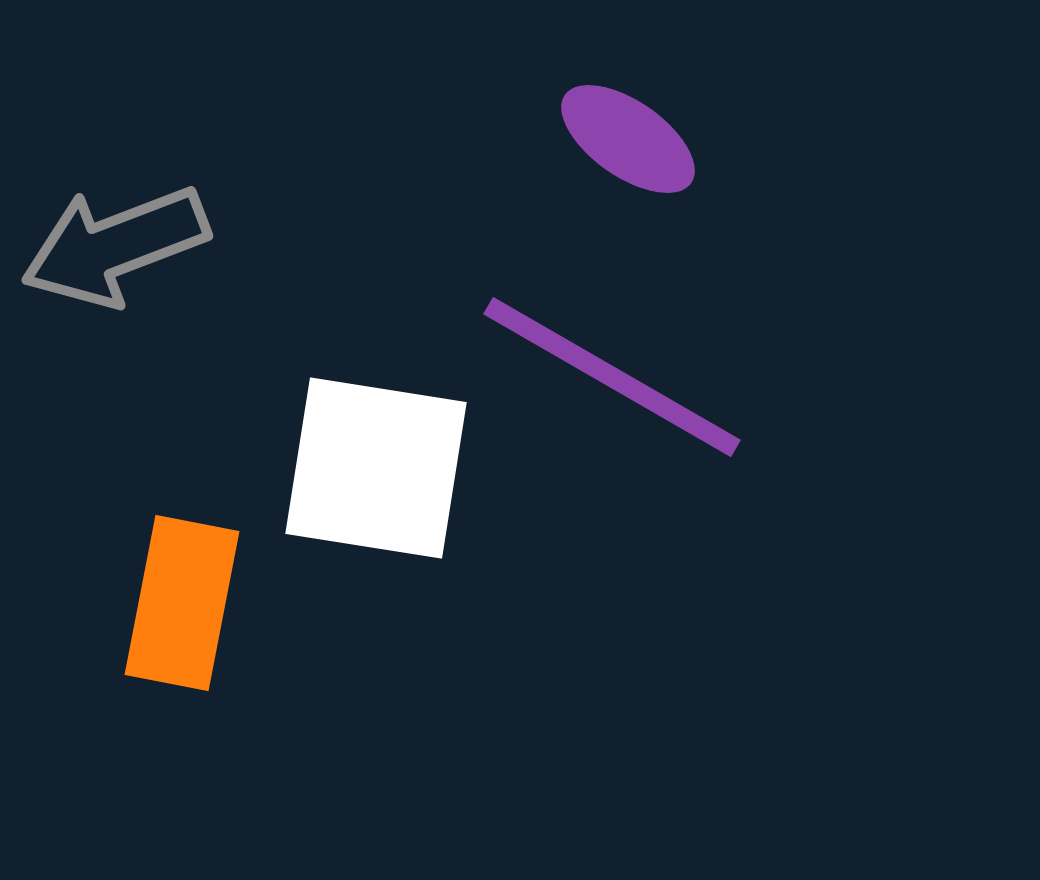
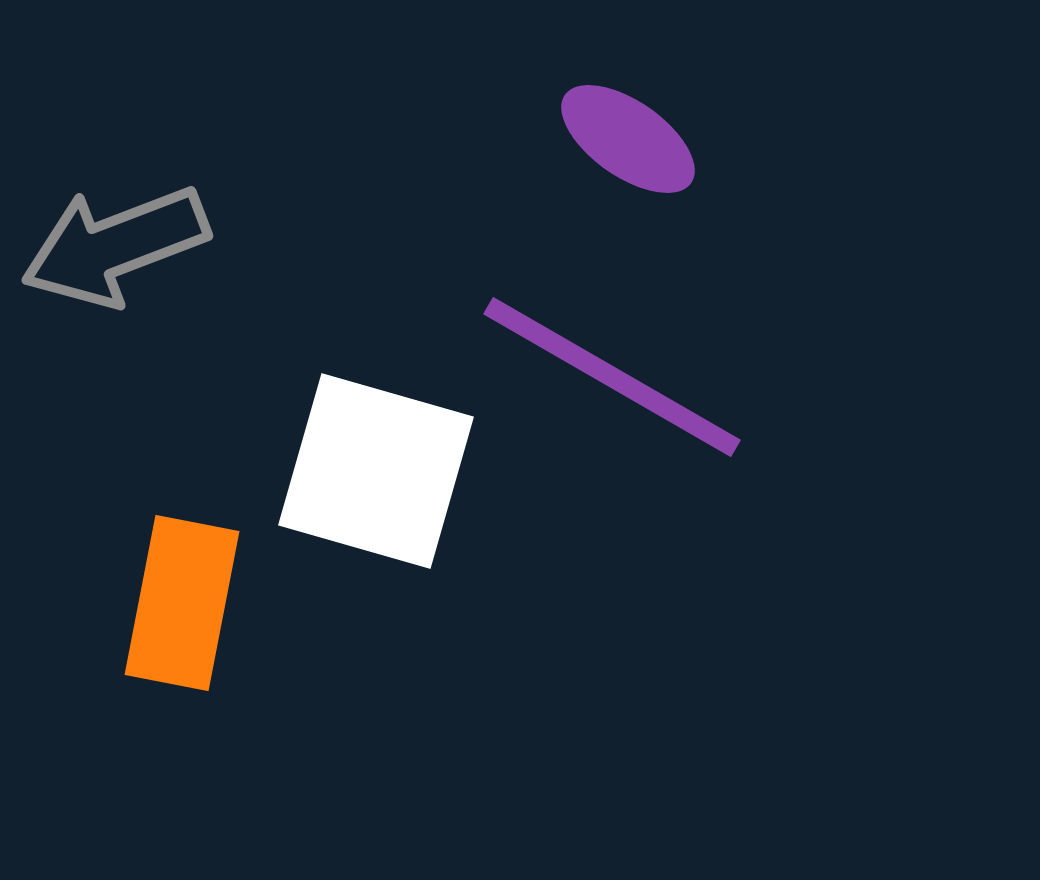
white square: moved 3 px down; rotated 7 degrees clockwise
